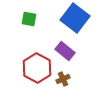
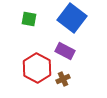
blue square: moved 3 px left
purple rectangle: rotated 12 degrees counterclockwise
